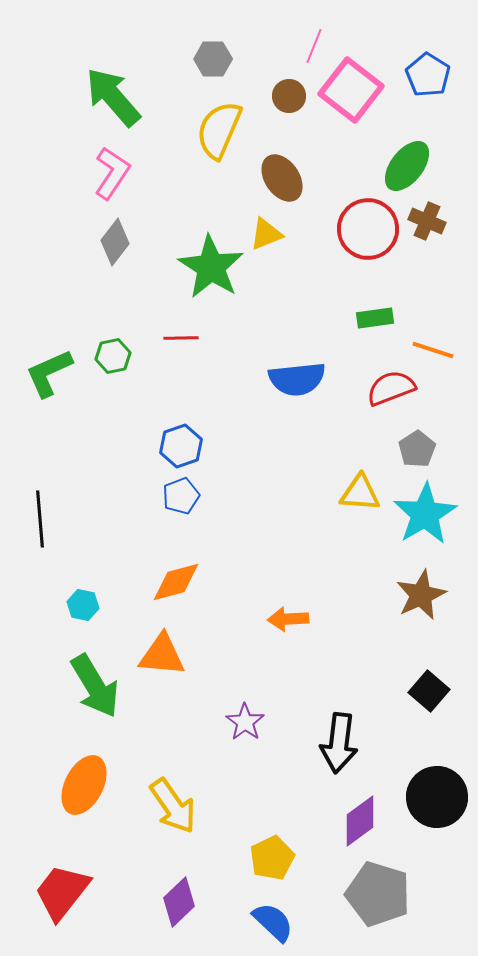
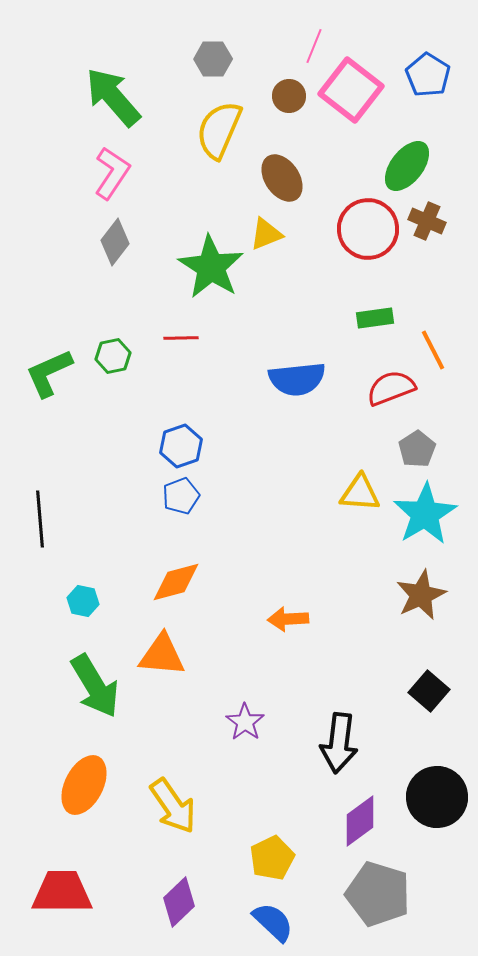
orange line at (433, 350): rotated 45 degrees clockwise
cyan hexagon at (83, 605): moved 4 px up
red trapezoid at (62, 892): rotated 52 degrees clockwise
